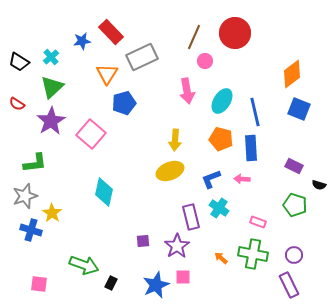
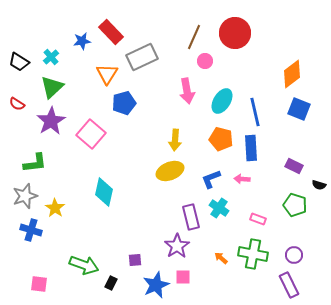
yellow star at (52, 213): moved 3 px right, 5 px up
pink rectangle at (258, 222): moved 3 px up
purple square at (143, 241): moved 8 px left, 19 px down
